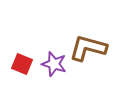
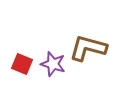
purple star: moved 1 px left
